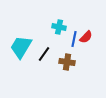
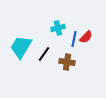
cyan cross: moved 1 px left, 1 px down; rotated 24 degrees counterclockwise
